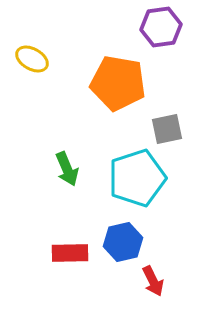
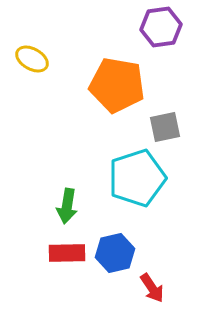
orange pentagon: moved 1 px left, 2 px down
gray square: moved 2 px left, 2 px up
green arrow: moved 37 px down; rotated 32 degrees clockwise
blue hexagon: moved 8 px left, 11 px down
red rectangle: moved 3 px left
red arrow: moved 1 px left, 7 px down; rotated 8 degrees counterclockwise
